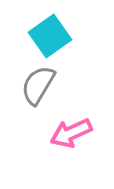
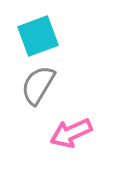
cyan square: moved 12 px left; rotated 15 degrees clockwise
